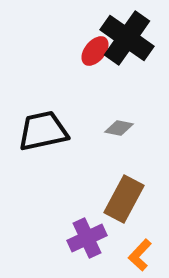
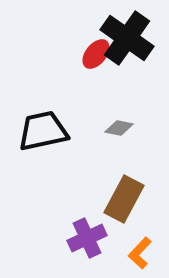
red ellipse: moved 1 px right, 3 px down
orange L-shape: moved 2 px up
